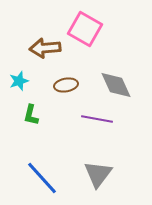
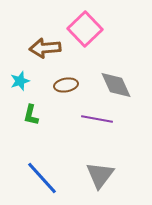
pink square: rotated 16 degrees clockwise
cyan star: moved 1 px right
gray triangle: moved 2 px right, 1 px down
